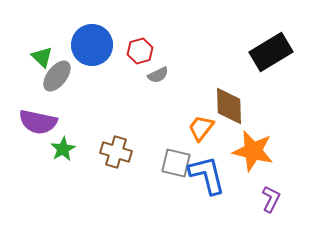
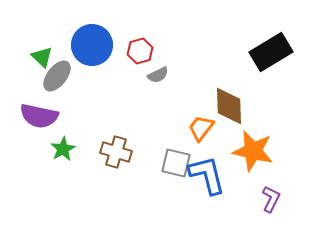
purple semicircle: moved 1 px right, 6 px up
